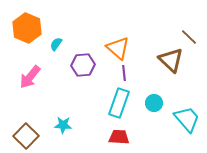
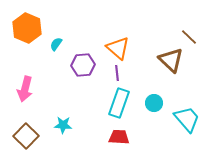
purple line: moved 7 px left
pink arrow: moved 5 px left, 12 px down; rotated 25 degrees counterclockwise
